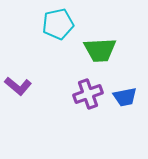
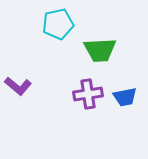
purple cross: rotated 12 degrees clockwise
